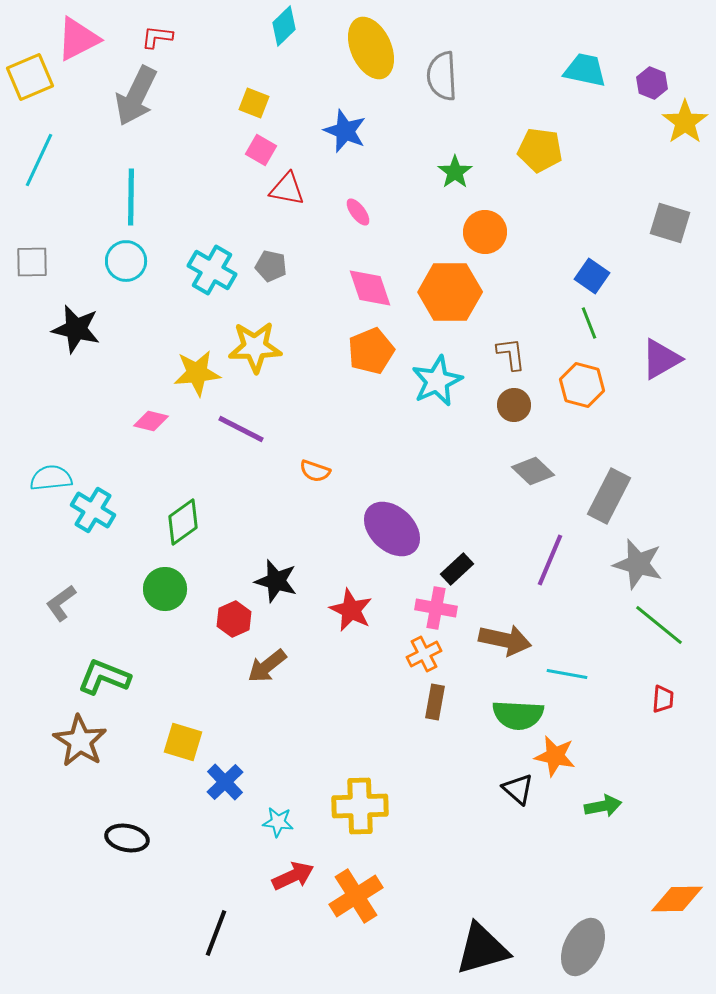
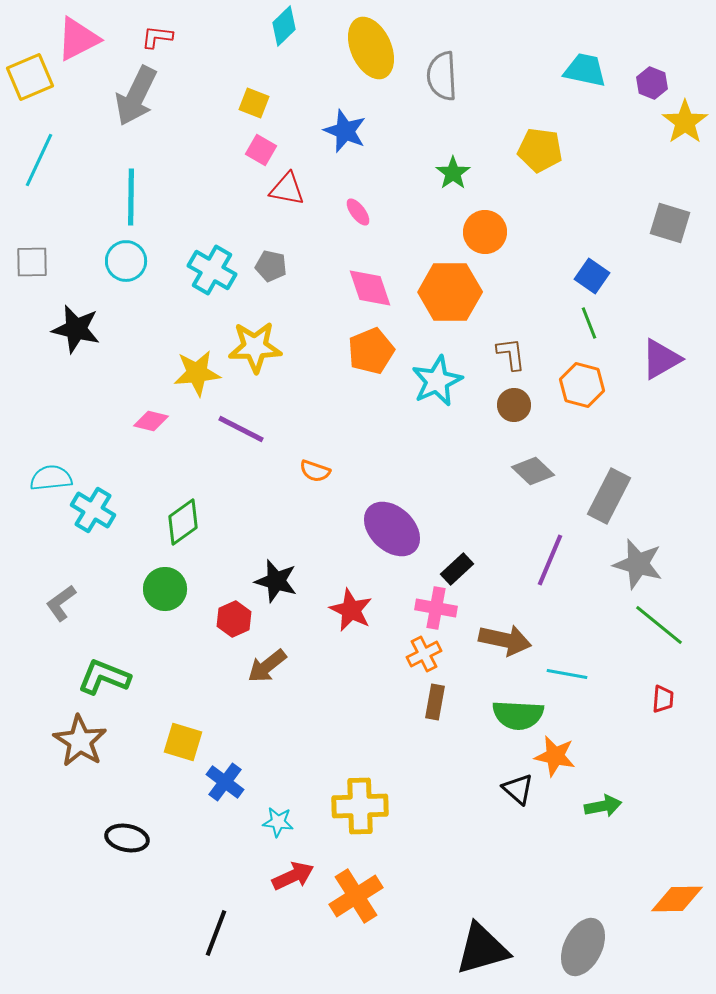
green star at (455, 172): moved 2 px left, 1 px down
blue cross at (225, 782): rotated 9 degrees counterclockwise
